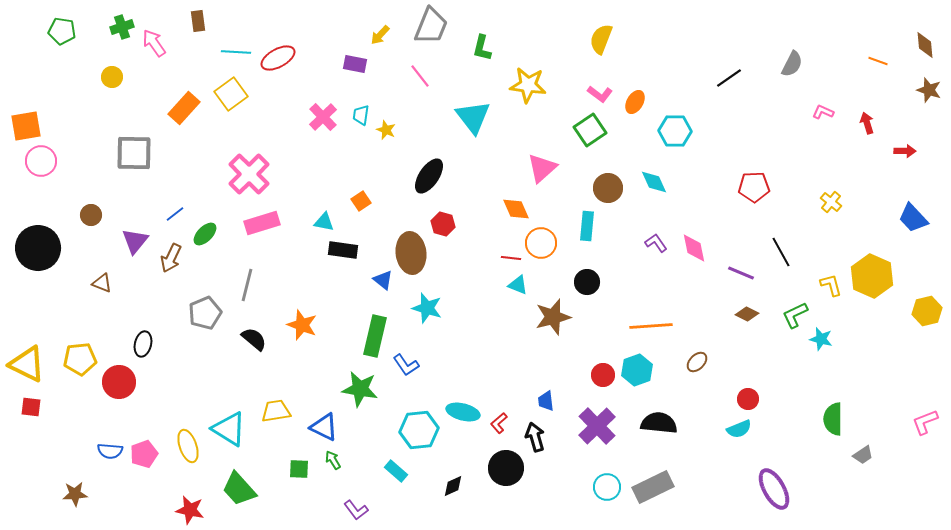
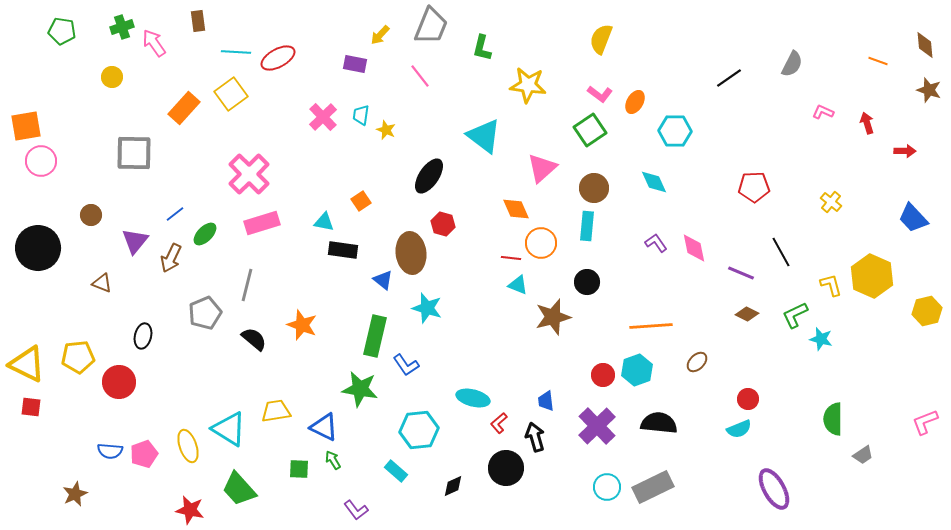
cyan triangle at (473, 117): moved 11 px right, 19 px down; rotated 15 degrees counterclockwise
brown circle at (608, 188): moved 14 px left
black ellipse at (143, 344): moved 8 px up
yellow pentagon at (80, 359): moved 2 px left, 2 px up
cyan ellipse at (463, 412): moved 10 px right, 14 px up
brown star at (75, 494): rotated 20 degrees counterclockwise
